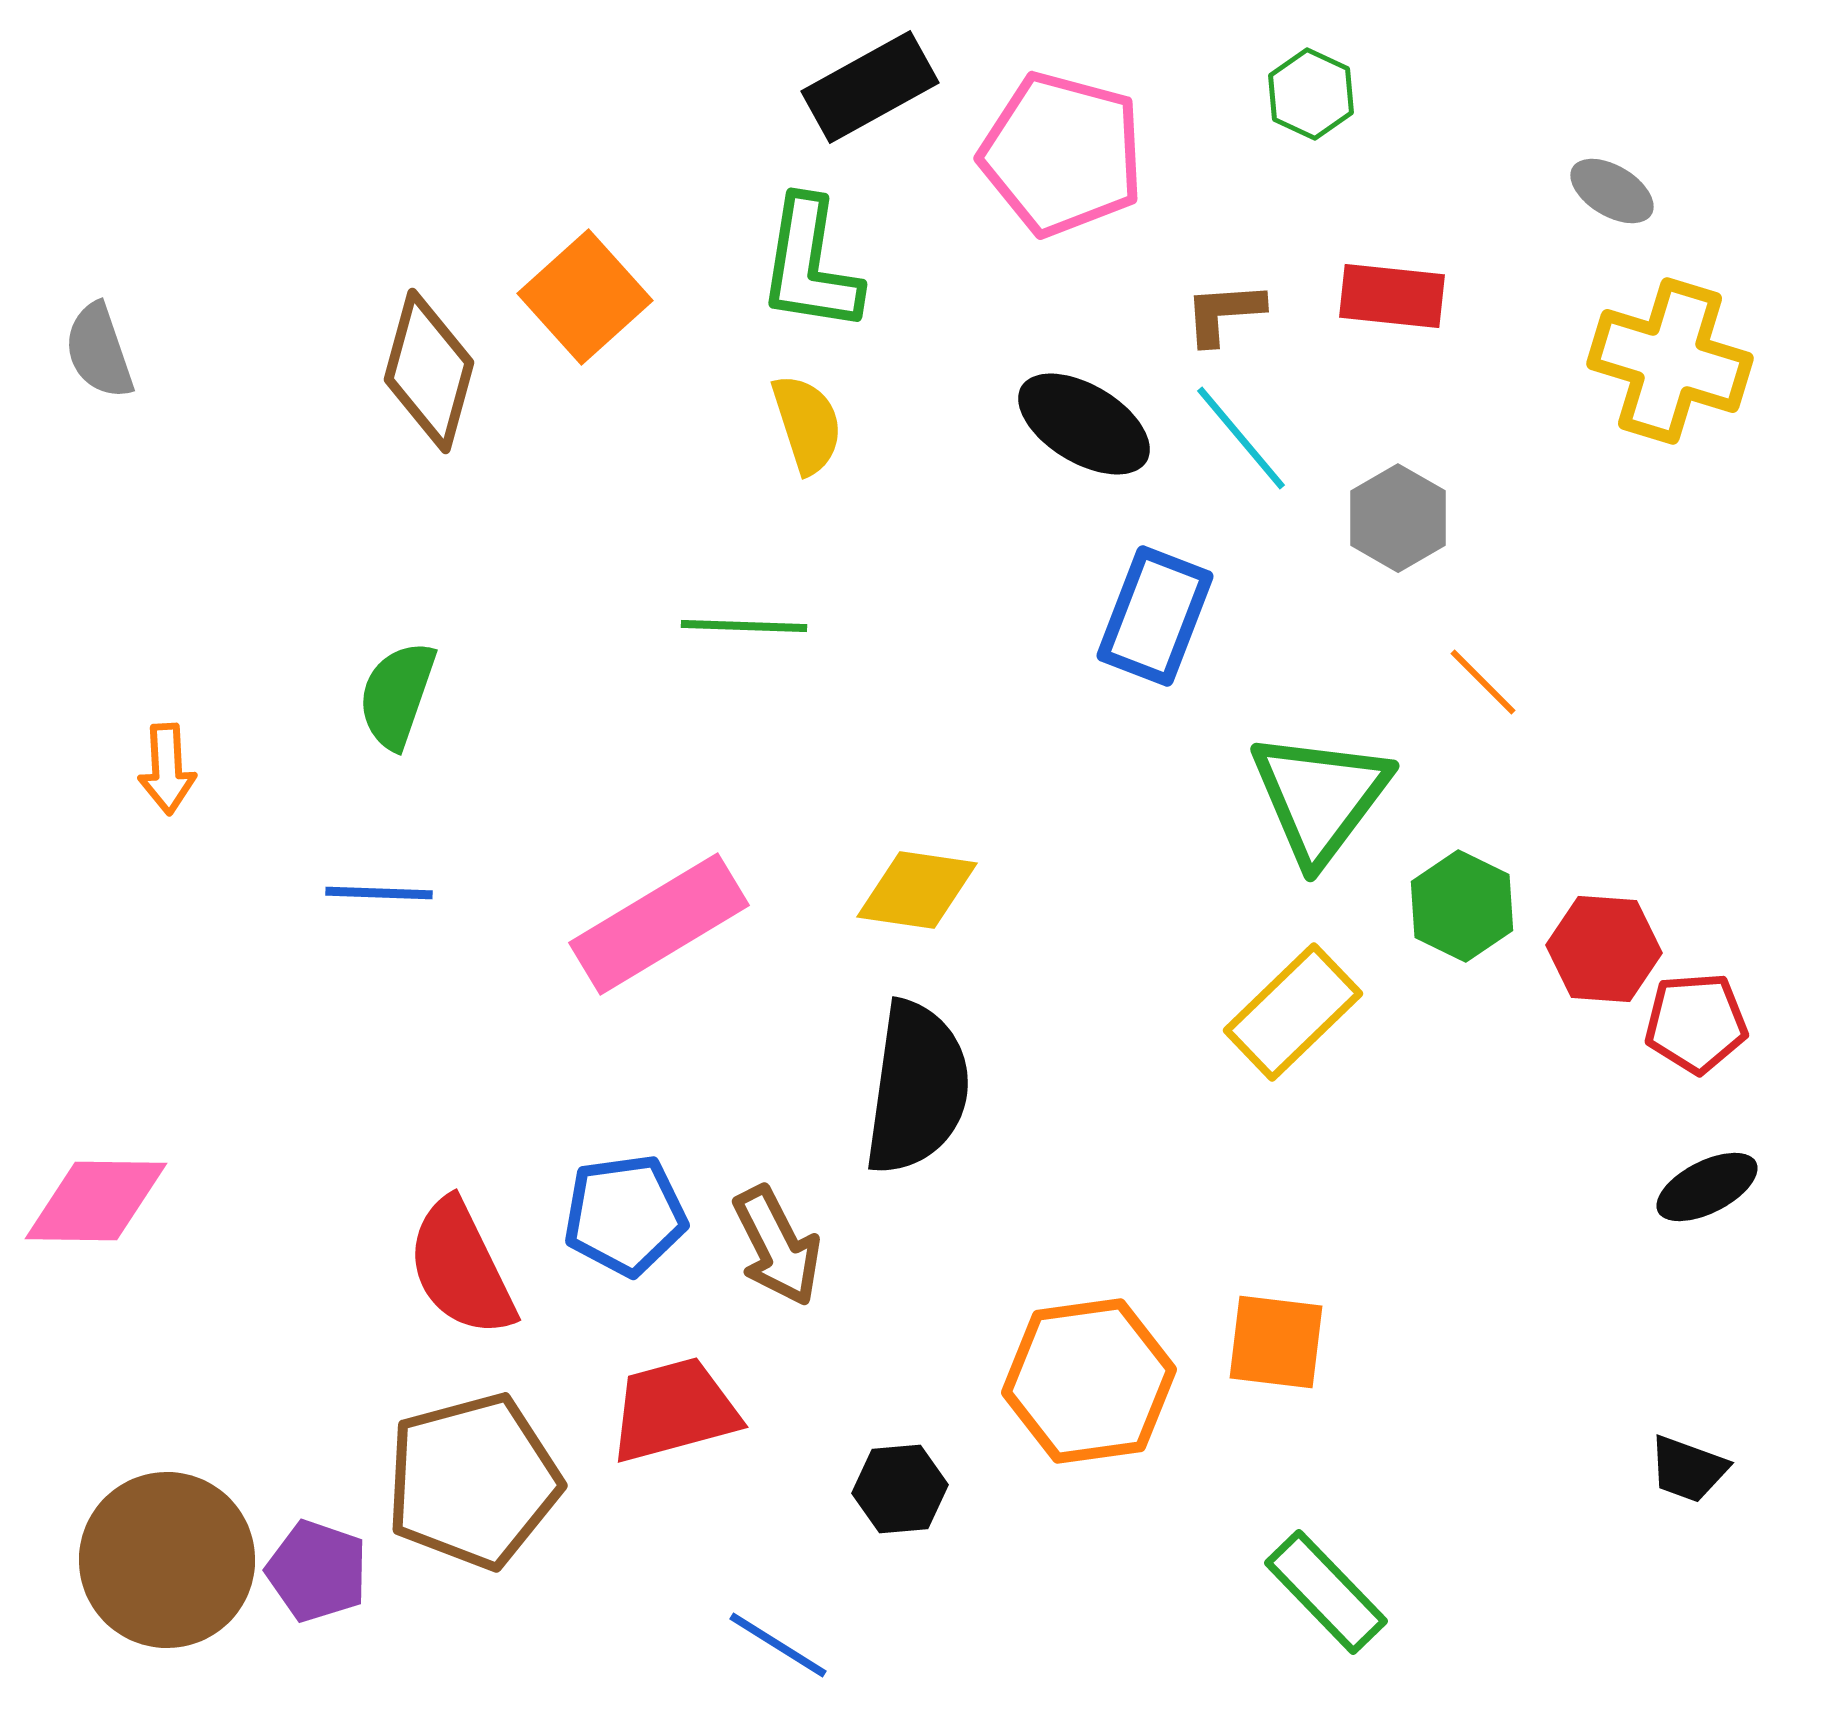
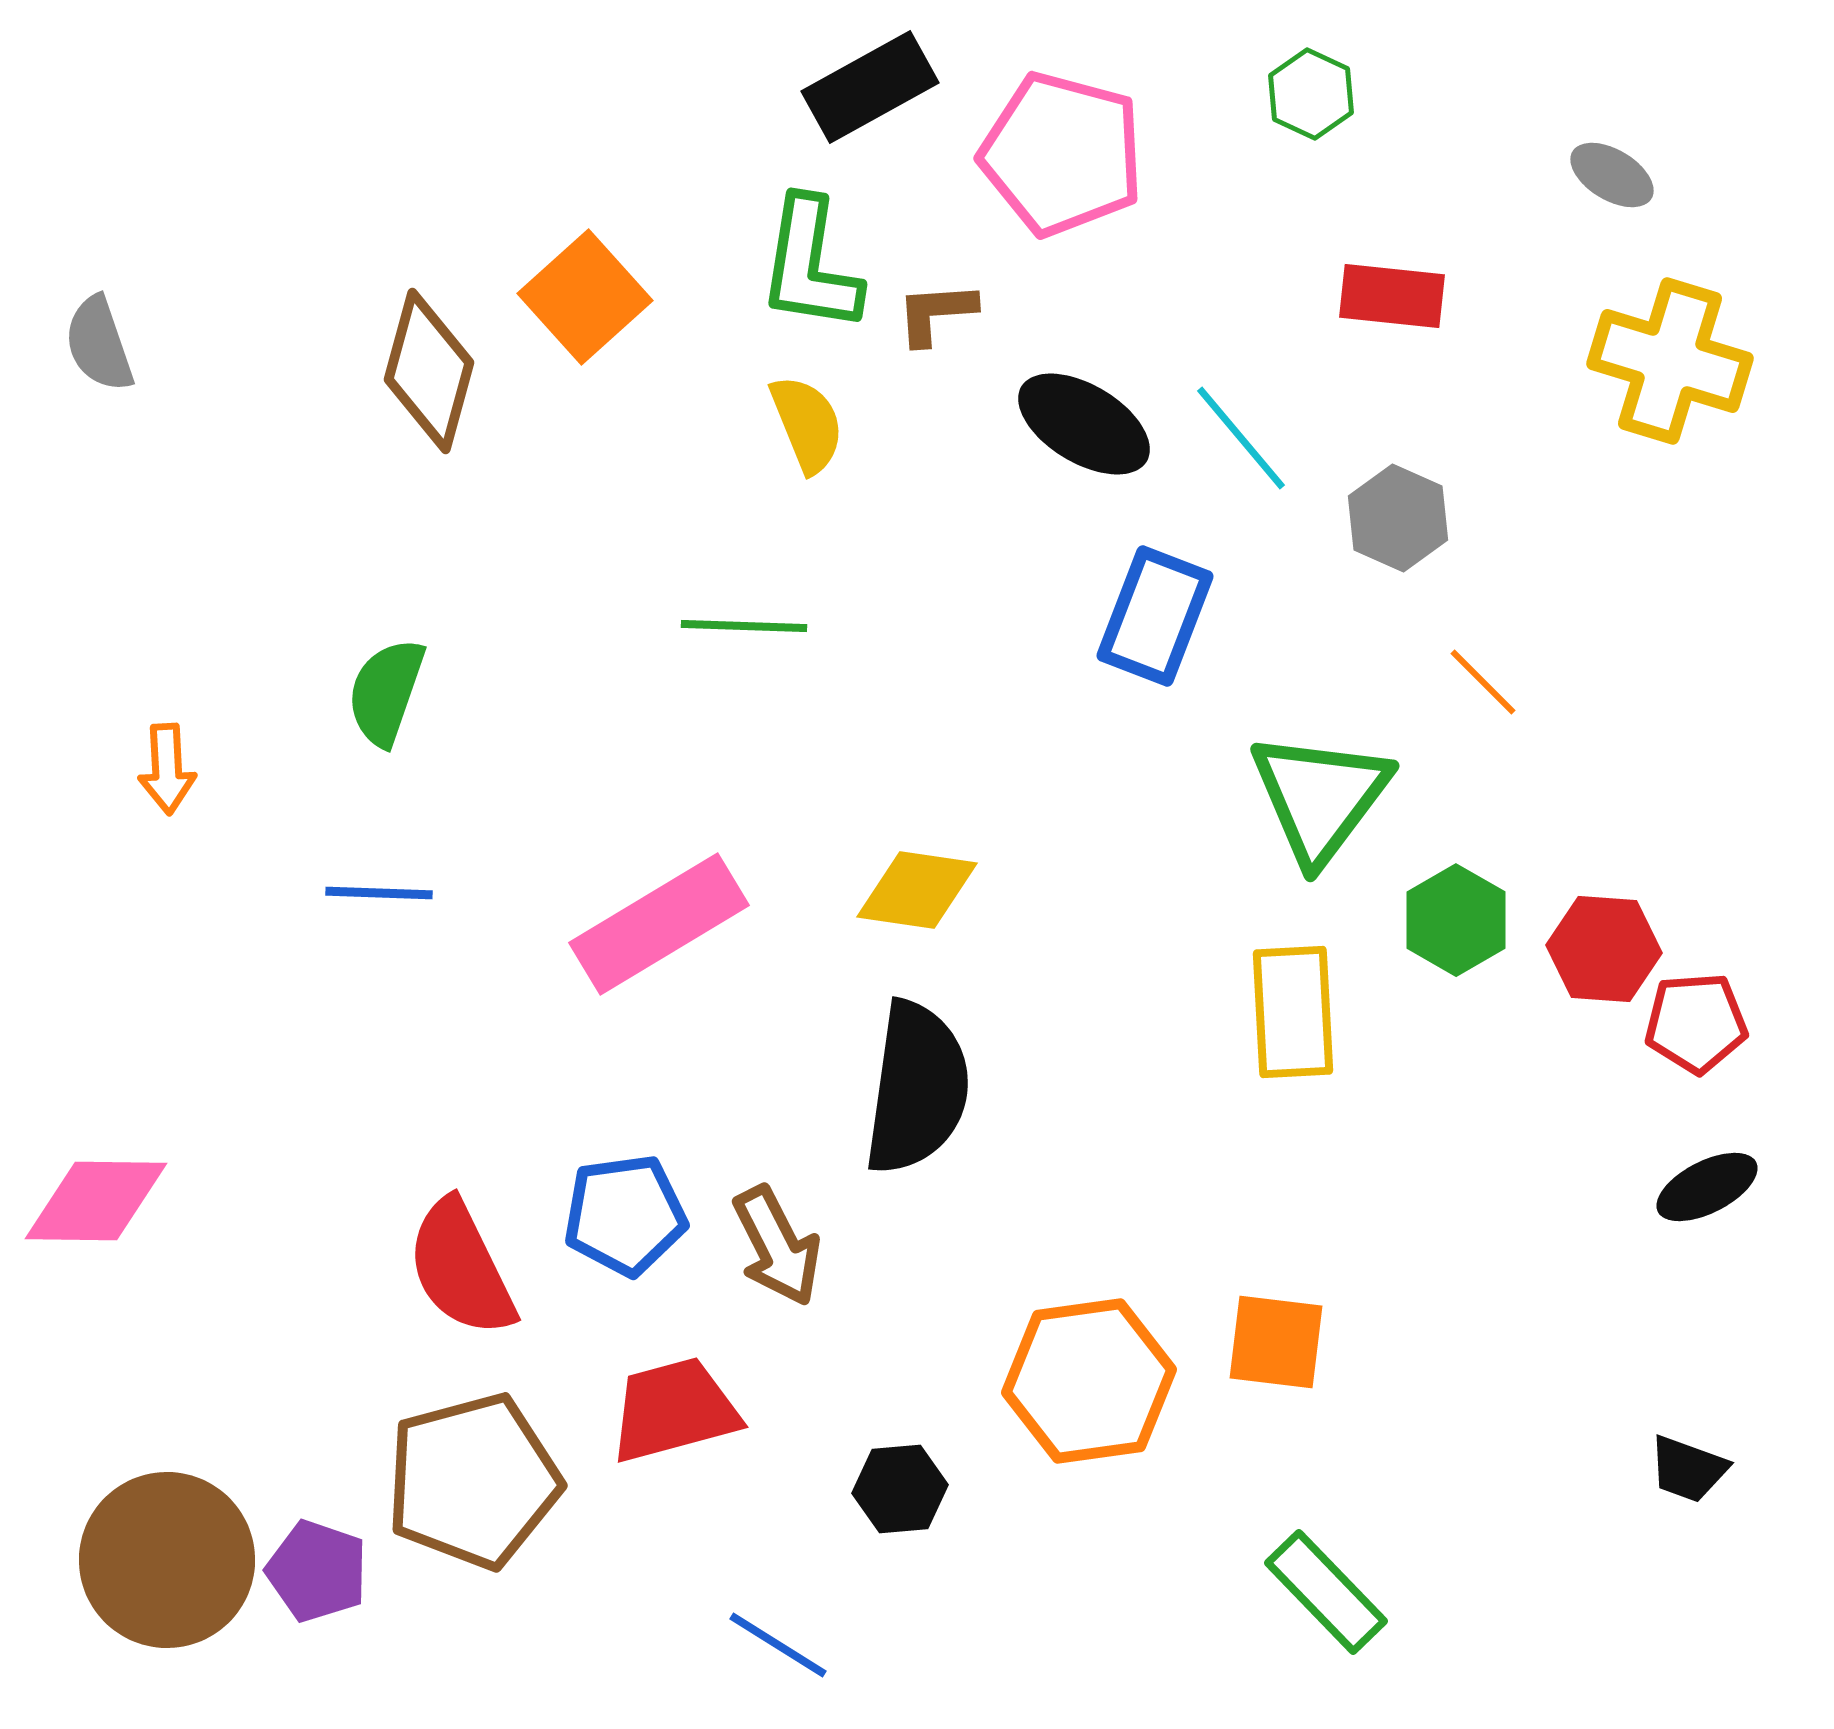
gray ellipse at (1612, 191): moved 16 px up
brown L-shape at (1224, 313): moved 288 px left
gray semicircle at (99, 351): moved 7 px up
yellow semicircle at (807, 424): rotated 4 degrees counterclockwise
gray hexagon at (1398, 518): rotated 6 degrees counterclockwise
green semicircle at (397, 695): moved 11 px left, 3 px up
green hexagon at (1462, 906): moved 6 px left, 14 px down; rotated 4 degrees clockwise
yellow rectangle at (1293, 1012): rotated 49 degrees counterclockwise
